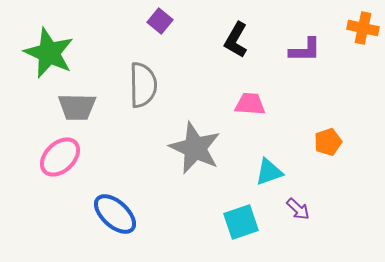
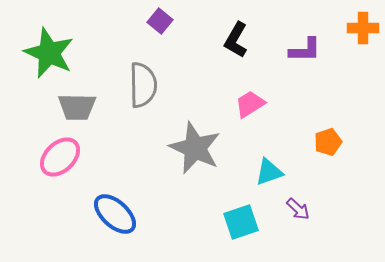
orange cross: rotated 12 degrees counterclockwise
pink trapezoid: rotated 36 degrees counterclockwise
